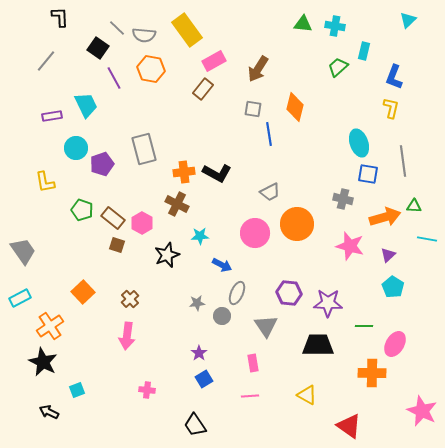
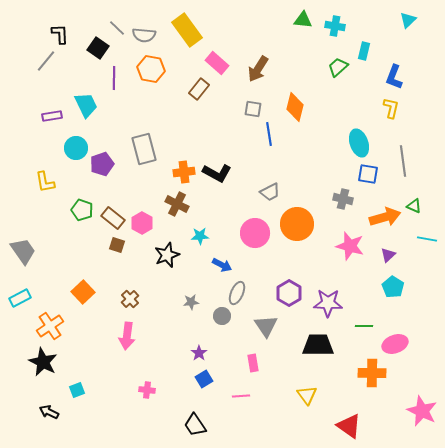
black L-shape at (60, 17): moved 17 px down
green triangle at (303, 24): moved 4 px up
pink rectangle at (214, 61): moved 3 px right, 2 px down; rotated 70 degrees clockwise
purple line at (114, 78): rotated 30 degrees clockwise
brown rectangle at (203, 89): moved 4 px left
green triangle at (414, 206): rotated 21 degrees clockwise
purple hexagon at (289, 293): rotated 25 degrees clockwise
gray star at (197, 303): moved 6 px left, 1 px up
pink ellipse at (395, 344): rotated 40 degrees clockwise
yellow triangle at (307, 395): rotated 25 degrees clockwise
pink line at (250, 396): moved 9 px left
